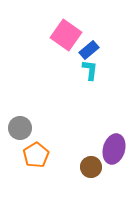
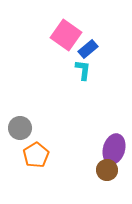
blue rectangle: moved 1 px left, 1 px up
cyan L-shape: moved 7 px left
brown circle: moved 16 px right, 3 px down
